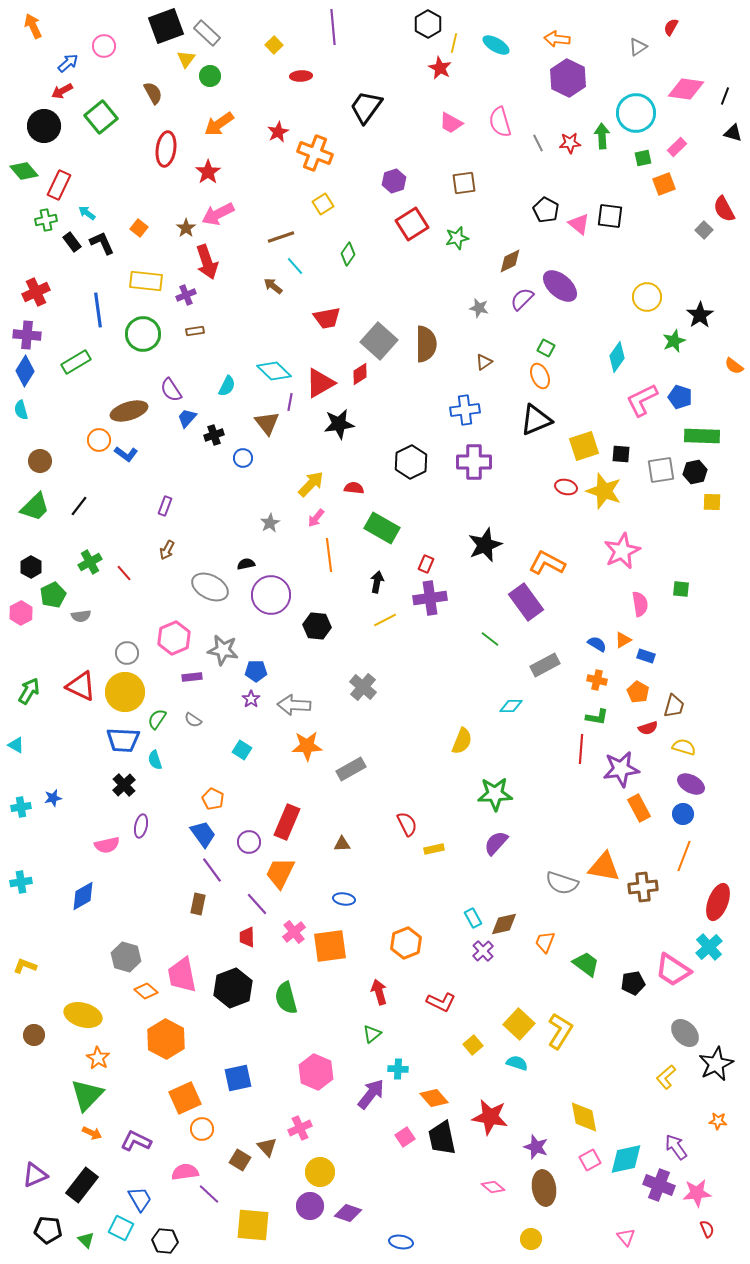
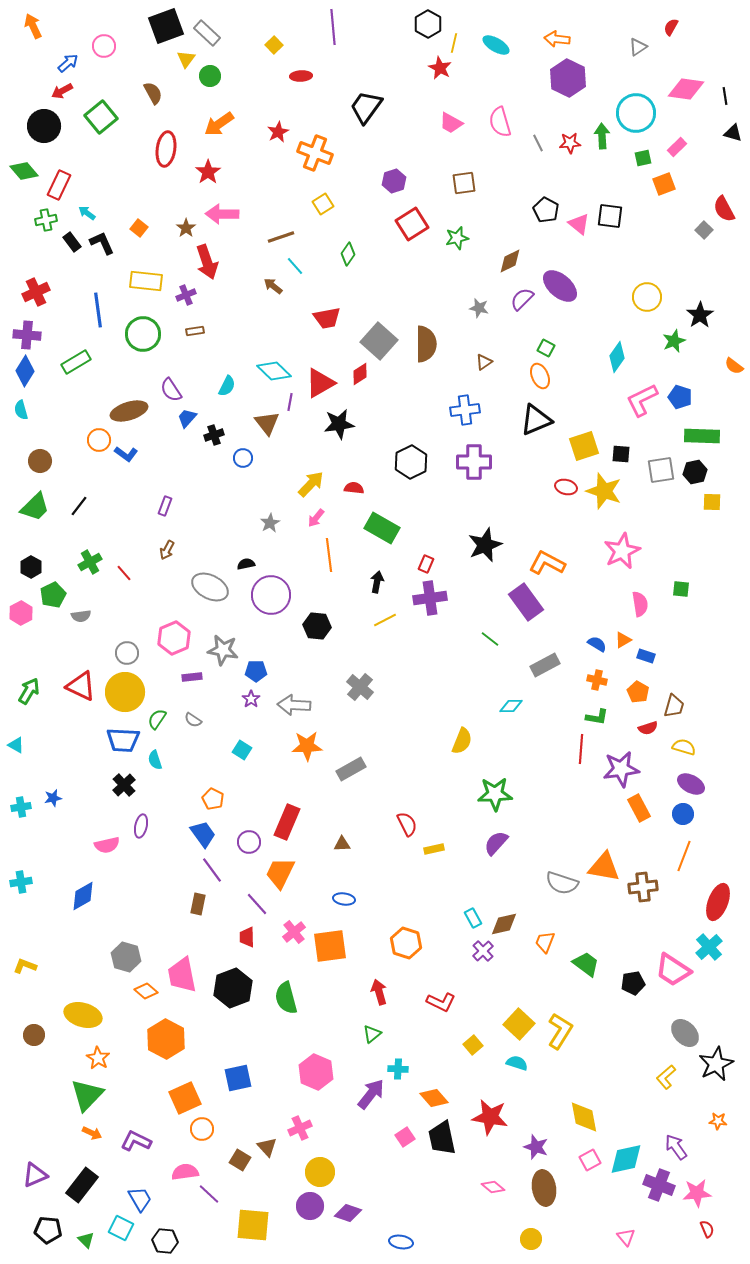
black line at (725, 96): rotated 30 degrees counterclockwise
pink arrow at (218, 214): moved 4 px right; rotated 28 degrees clockwise
gray cross at (363, 687): moved 3 px left
orange hexagon at (406, 943): rotated 20 degrees counterclockwise
